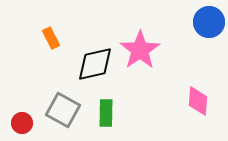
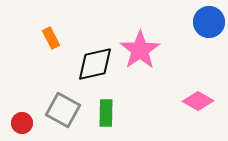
pink diamond: rotated 64 degrees counterclockwise
